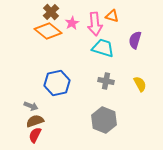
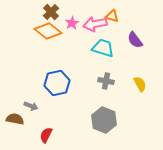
pink arrow: rotated 85 degrees clockwise
purple semicircle: rotated 54 degrees counterclockwise
brown semicircle: moved 20 px left, 2 px up; rotated 30 degrees clockwise
red semicircle: moved 11 px right
